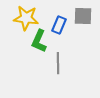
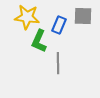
yellow star: moved 1 px right, 1 px up
